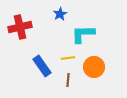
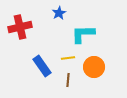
blue star: moved 1 px left, 1 px up
